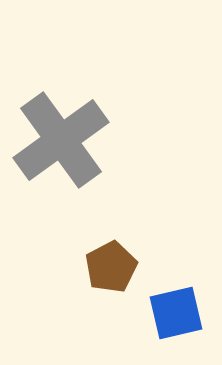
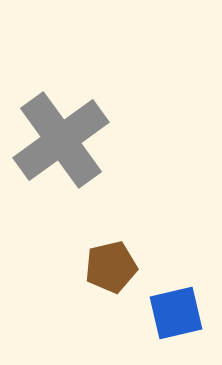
brown pentagon: rotated 15 degrees clockwise
